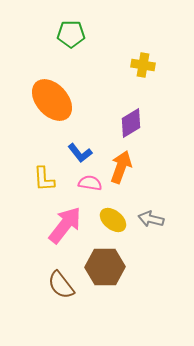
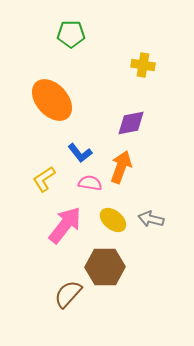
purple diamond: rotated 20 degrees clockwise
yellow L-shape: rotated 60 degrees clockwise
brown semicircle: moved 7 px right, 9 px down; rotated 80 degrees clockwise
